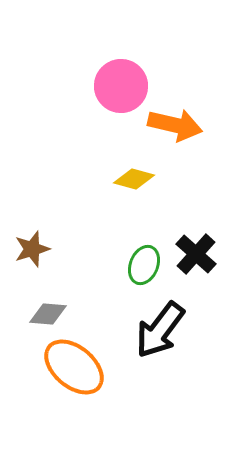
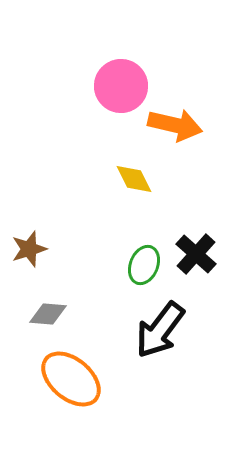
yellow diamond: rotated 48 degrees clockwise
brown star: moved 3 px left
orange ellipse: moved 3 px left, 12 px down
